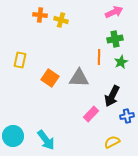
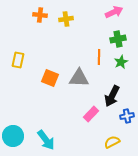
yellow cross: moved 5 px right, 1 px up; rotated 24 degrees counterclockwise
green cross: moved 3 px right
yellow rectangle: moved 2 px left
orange square: rotated 12 degrees counterclockwise
